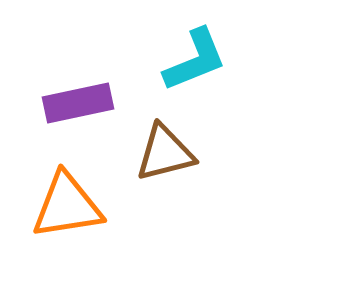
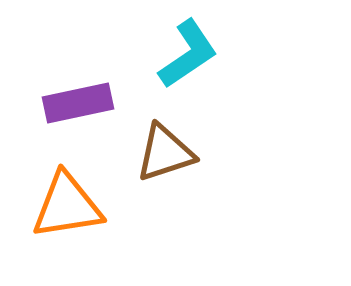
cyan L-shape: moved 7 px left, 6 px up; rotated 12 degrees counterclockwise
brown triangle: rotated 4 degrees counterclockwise
